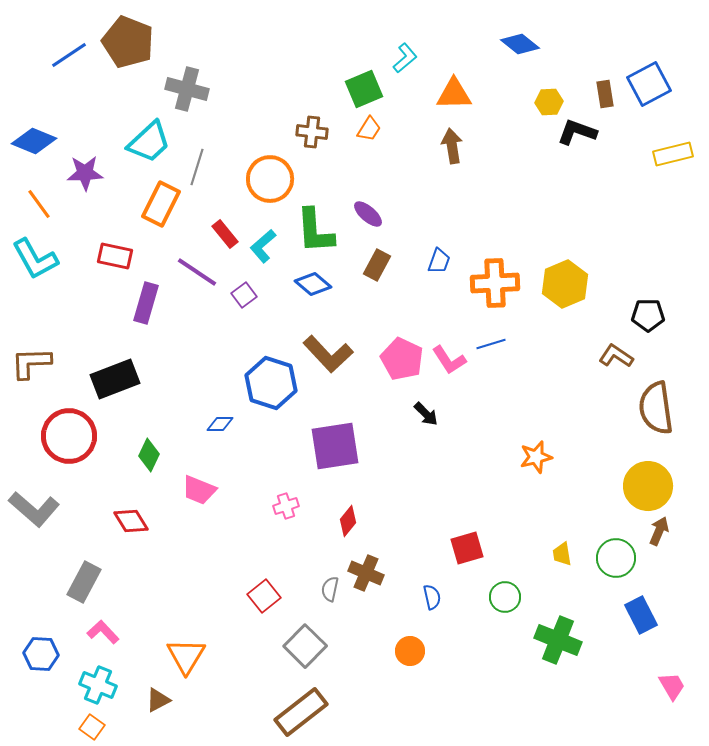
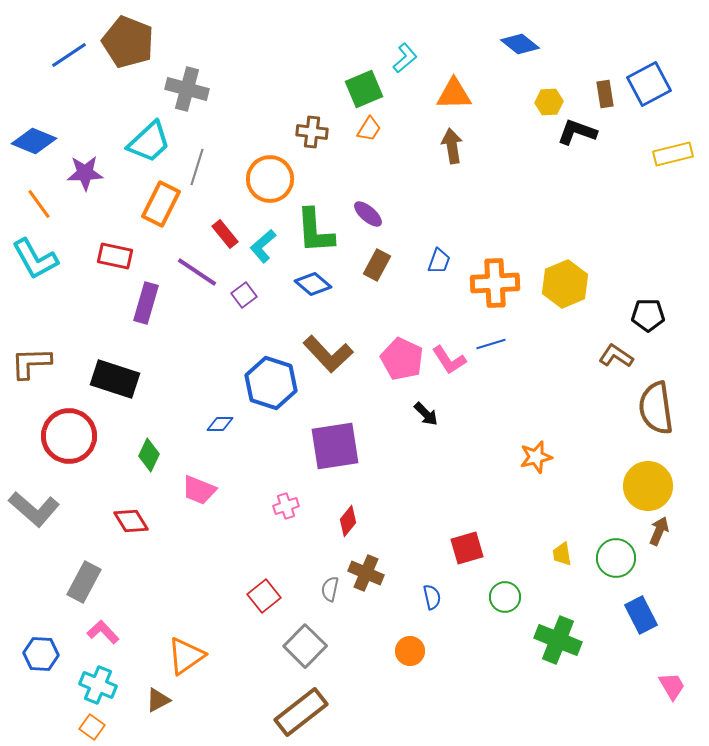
black rectangle at (115, 379): rotated 39 degrees clockwise
orange triangle at (186, 656): rotated 24 degrees clockwise
